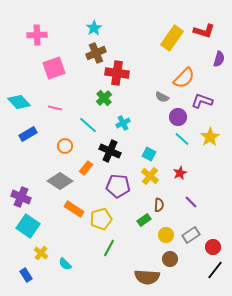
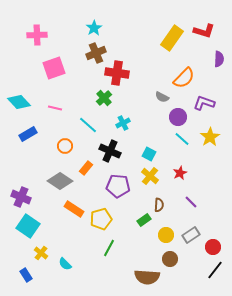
purple semicircle at (219, 59): rotated 14 degrees counterclockwise
purple L-shape at (202, 101): moved 2 px right, 2 px down
